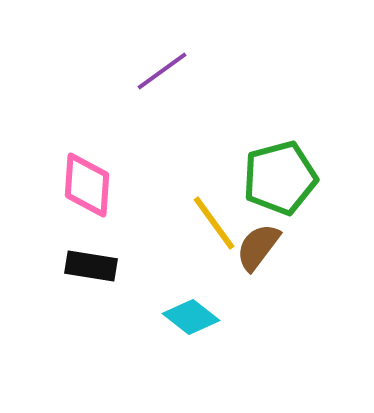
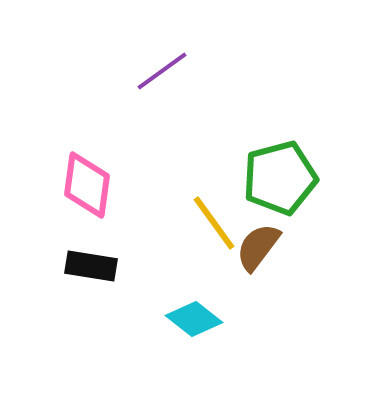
pink diamond: rotated 4 degrees clockwise
cyan diamond: moved 3 px right, 2 px down
